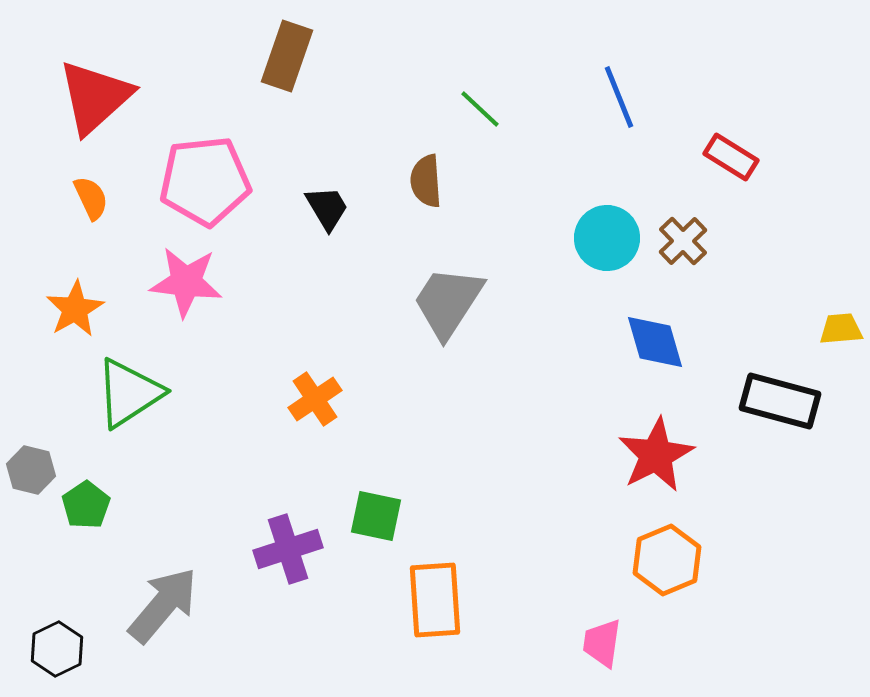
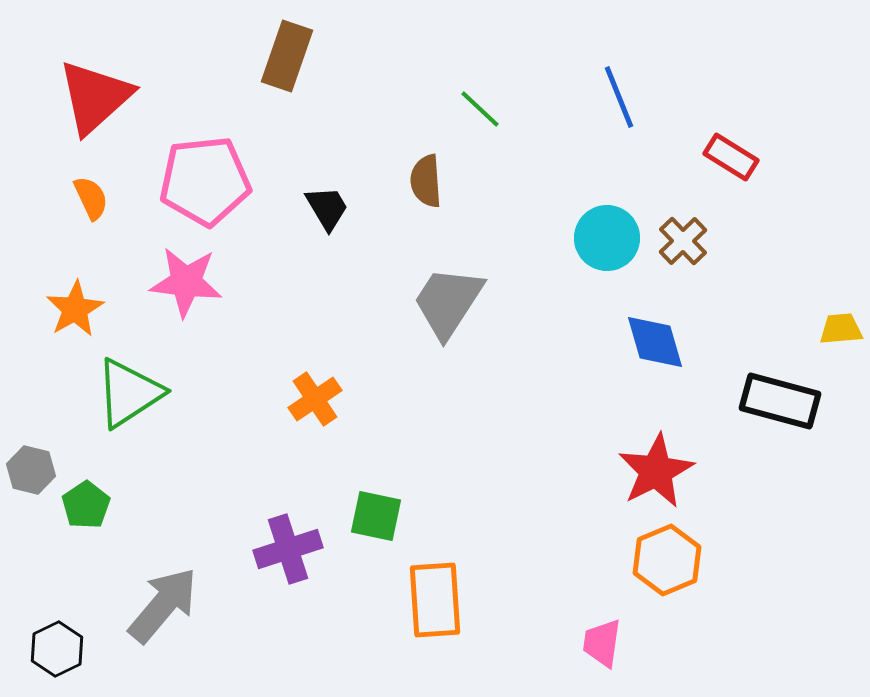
red star: moved 16 px down
